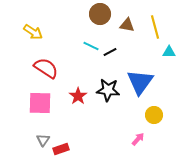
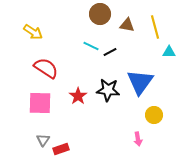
pink arrow: rotated 128 degrees clockwise
